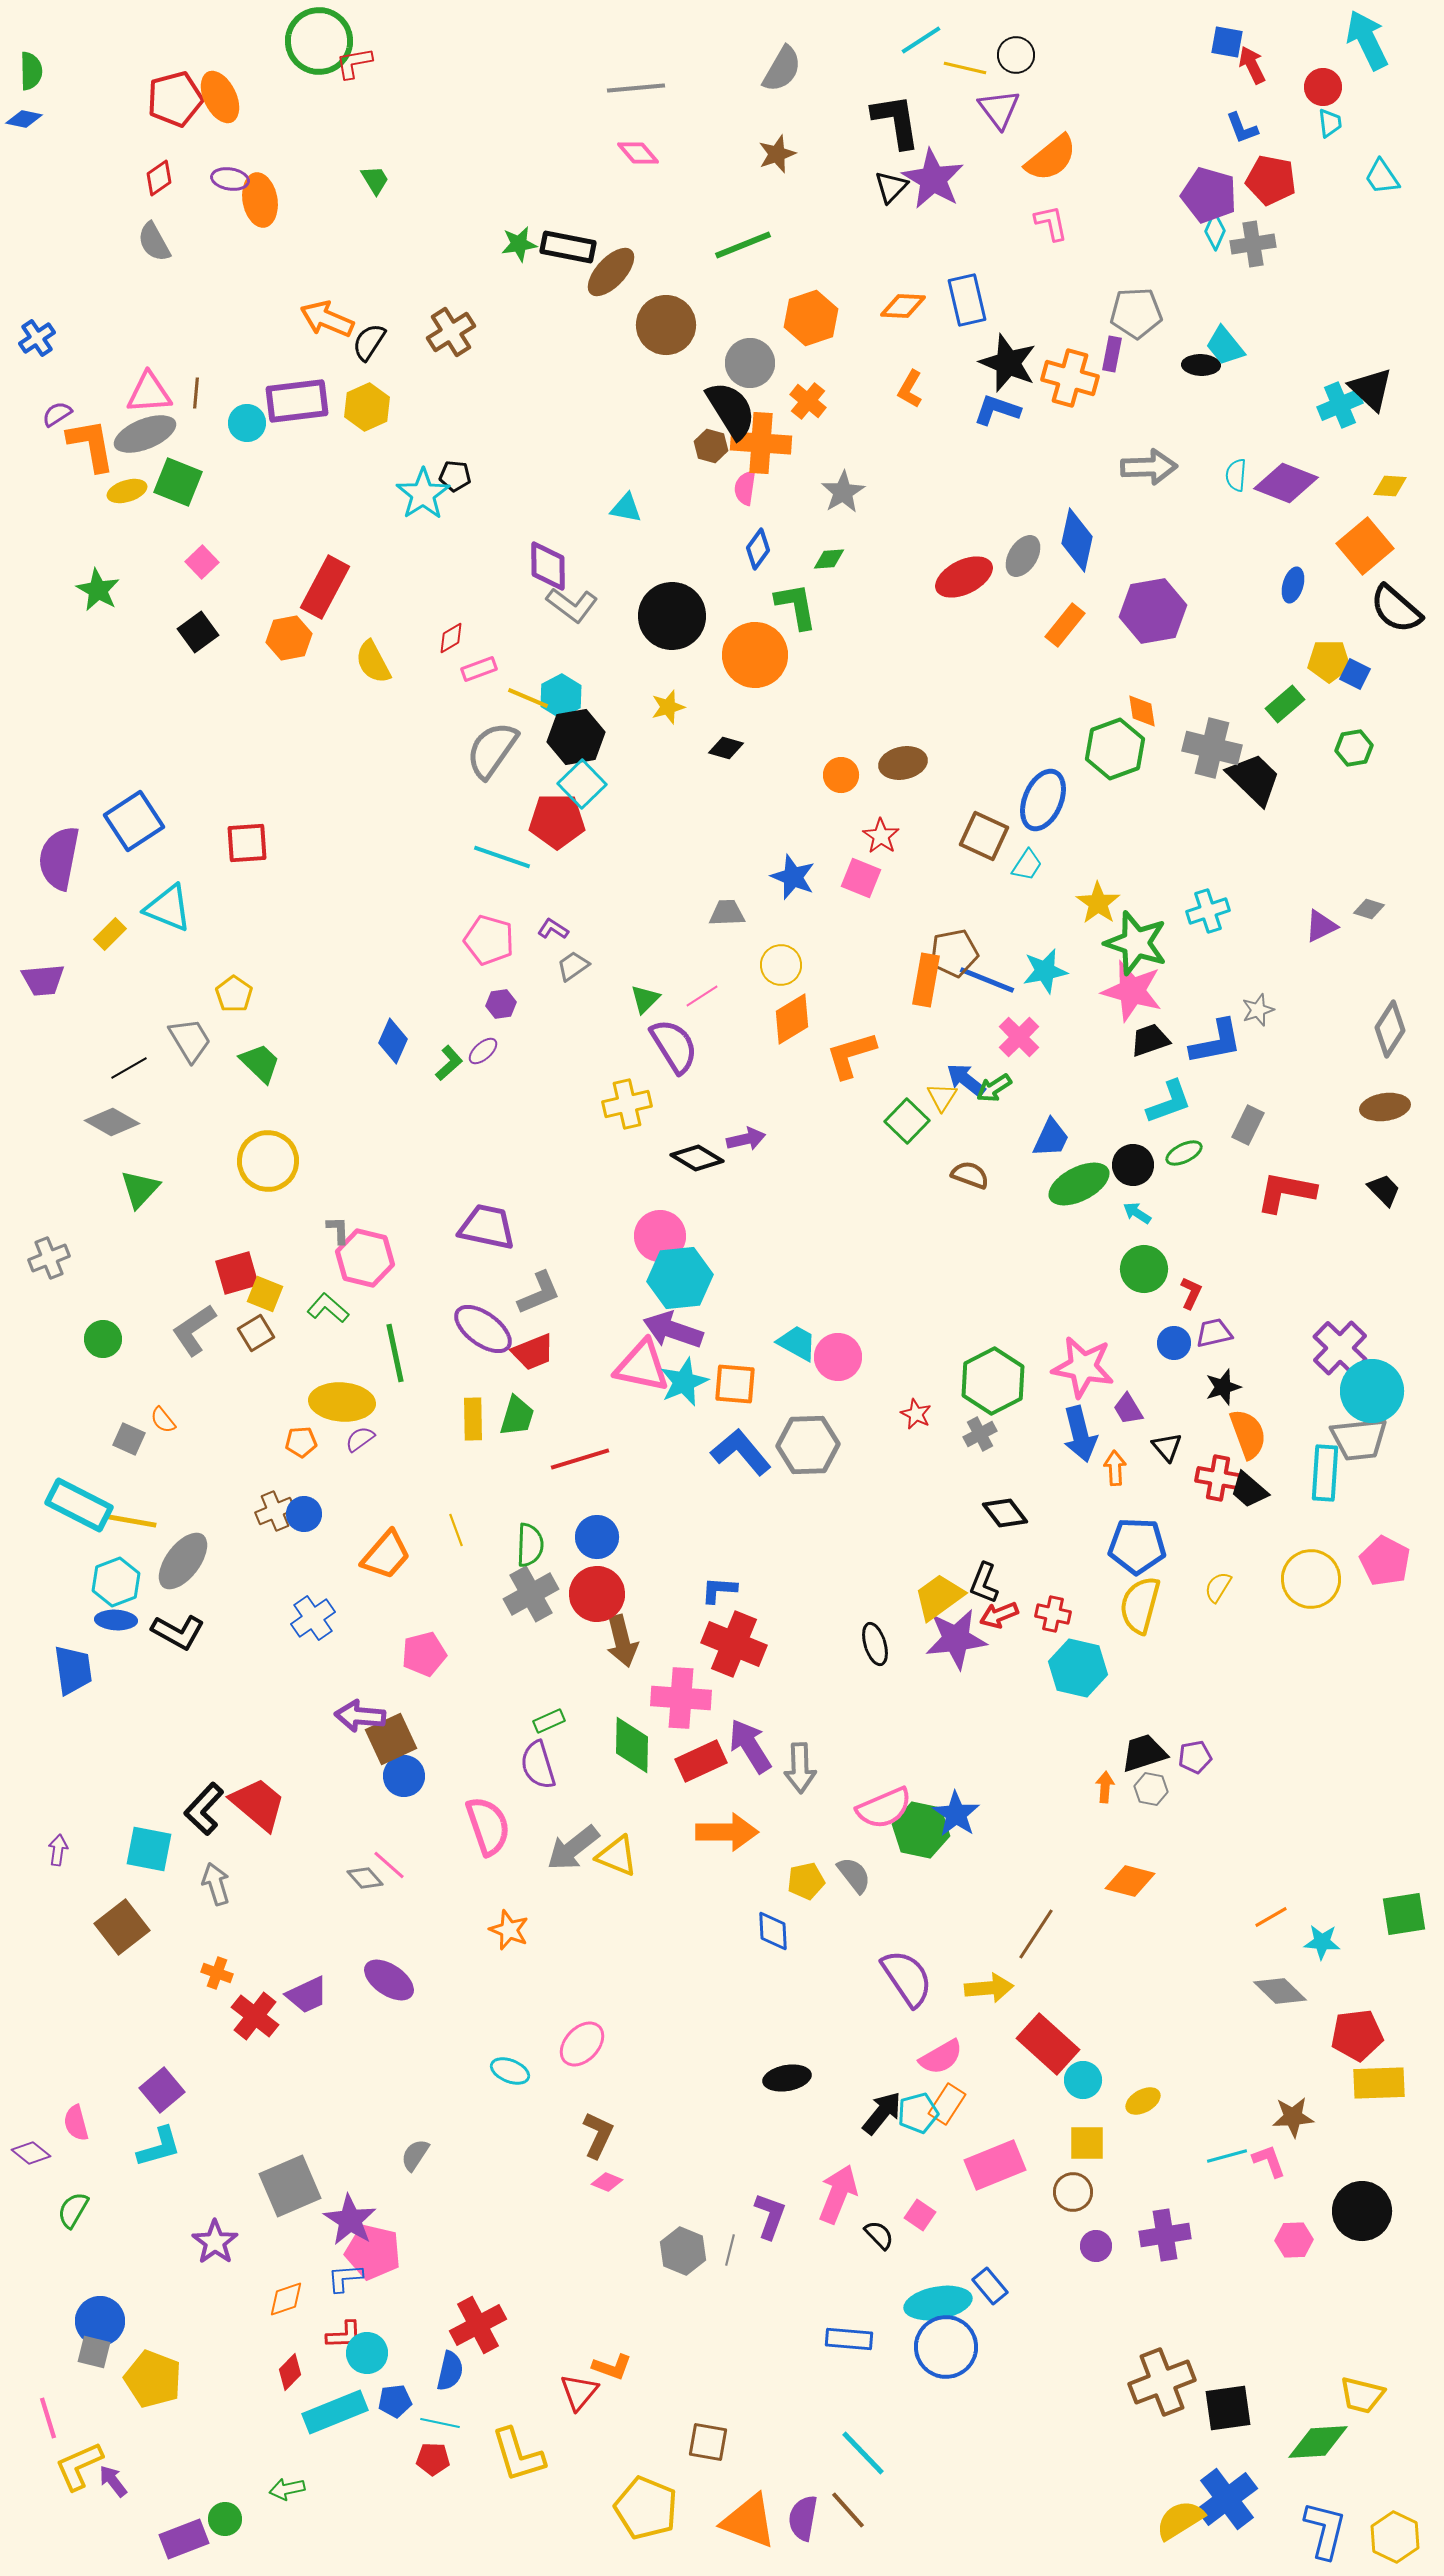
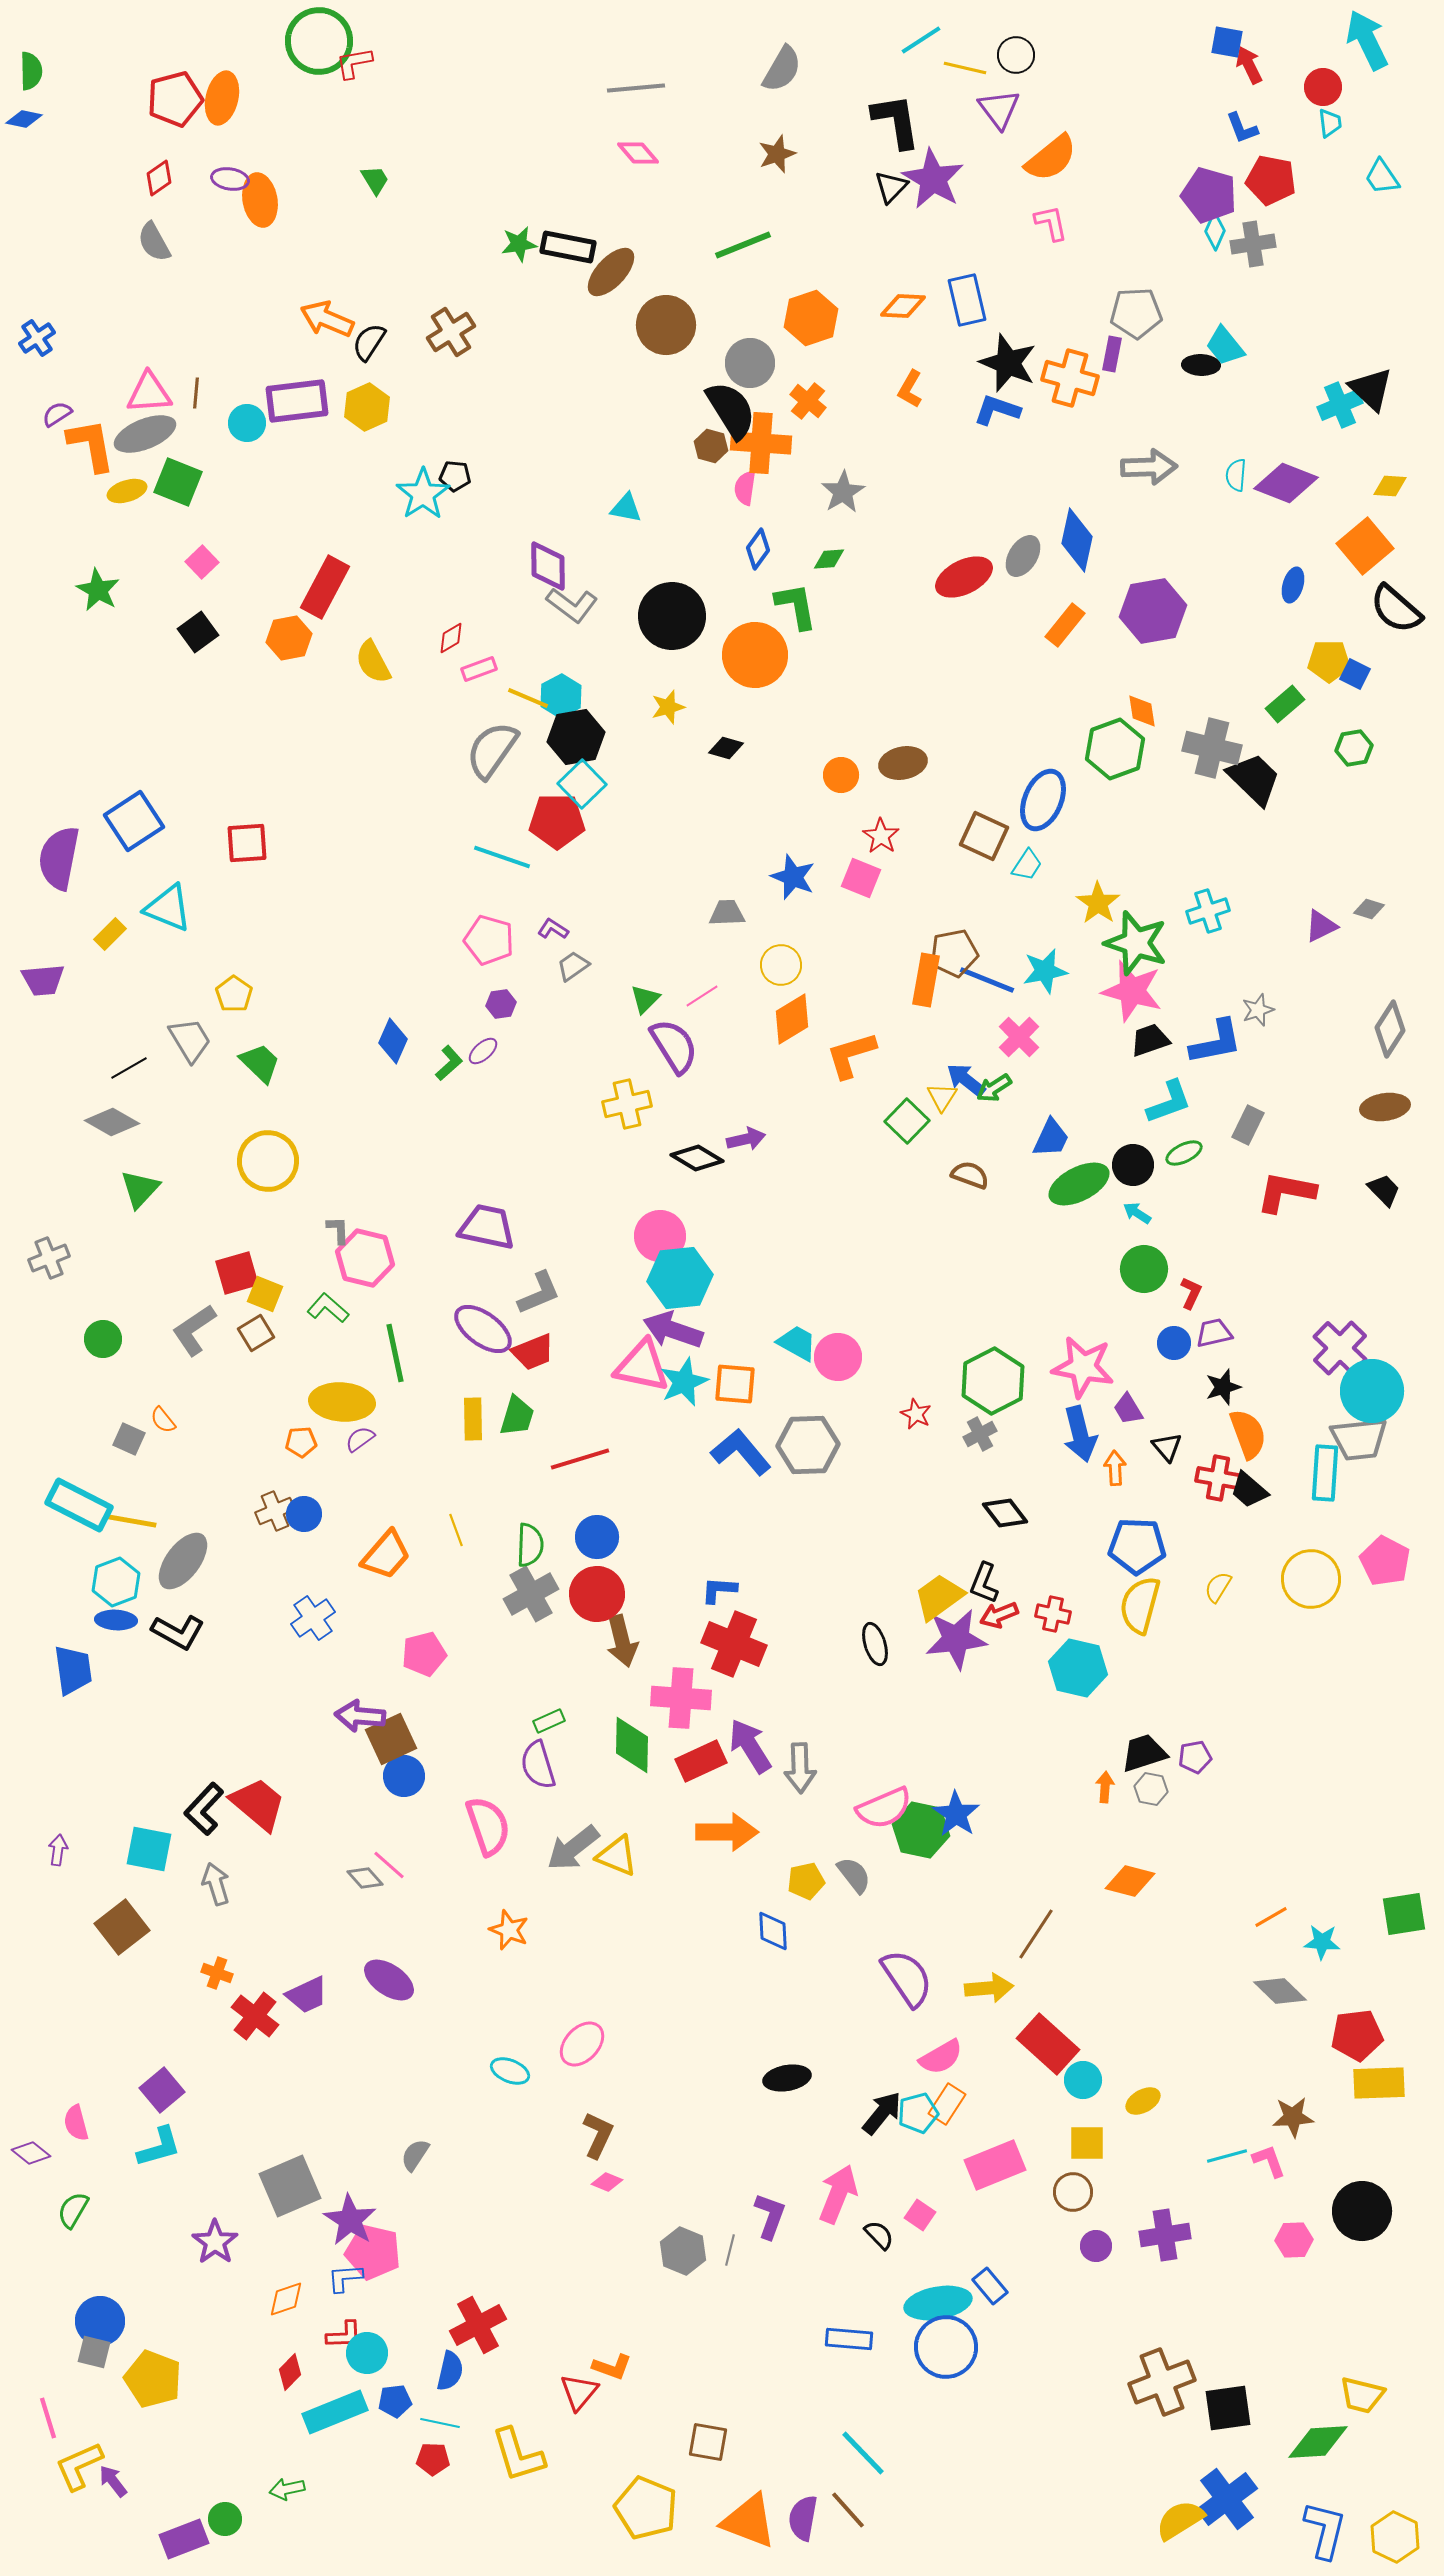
red arrow at (1252, 65): moved 3 px left
orange ellipse at (220, 97): moved 2 px right, 1 px down; rotated 39 degrees clockwise
